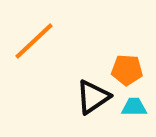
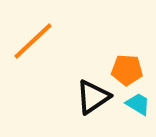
orange line: moved 1 px left
cyan trapezoid: moved 4 px right, 3 px up; rotated 32 degrees clockwise
